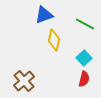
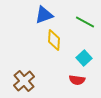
green line: moved 2 px up
yellow diamond: rotated 10 degrees counterclockwise
red semicircle: moved 7 px left, 1 px down; rotated 84 degrees clockwise
